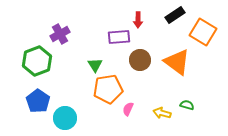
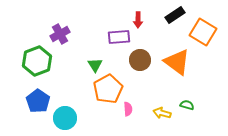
orange pentagon: rotated 20 degrees counterclockwise
pink semicircle: rotated 152 degrees clockwise
